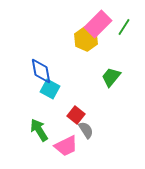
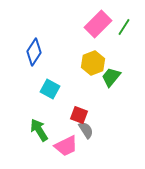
yellow hexagon: moved 7 px right, 24 px down; rotated 15 degrees clockwise
blue diamond: moved 7 px left, 19 px up; rotated 44 degrees clockwise
red square: moved 3 px right; rotated 18 degrees counterclockwise
